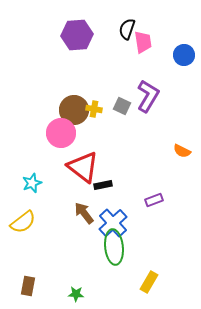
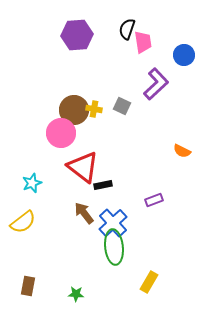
purple L-shape: moved 8 px right, 12 px up; rotated 16 degrees clockwise
